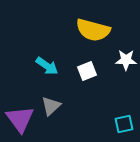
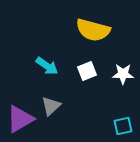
white star: moved 3 px left, 14 px down
purple triangle: rotated 36 degrees clockwise
cyan square: moved 1 px left, 2 px down
